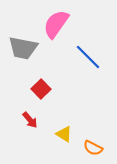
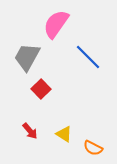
gray trapezoid: moved 4 px right, 9 px down; rotated 108 degrees clockwise
red arrow: moved 11 px down
